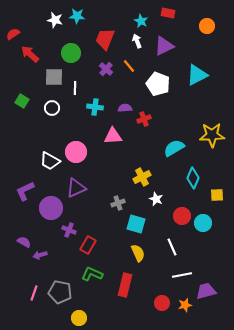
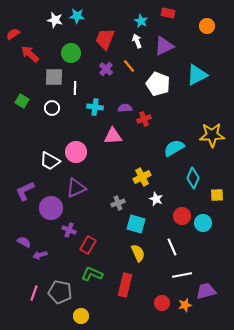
yellow circle at (79, 318): moved 2 px right, 2 px up
